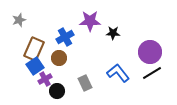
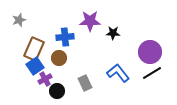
blue cross: rotated 24 degrees clockwise
